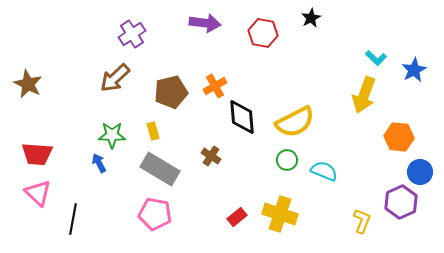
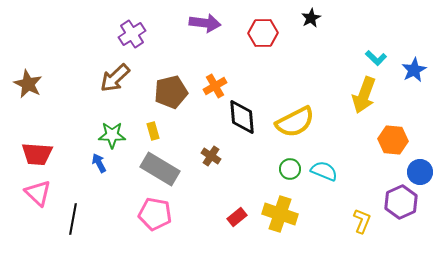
red hexagon: rotated 12 degrees counterclockwise
orange hexagon: moved 6 px left, 3 px down
green circle: moved 3 px right, 9 px down
